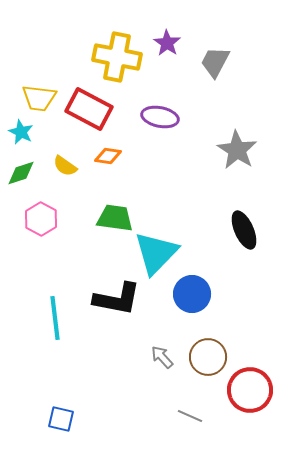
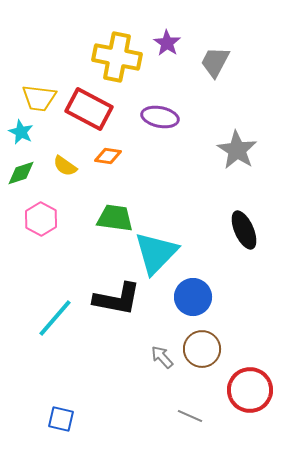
blue circle: moved 1 px right, 3 px down
cyan line: rotated 48 degrees clockwise
brown circle: moved 6 px left, 8 px up
